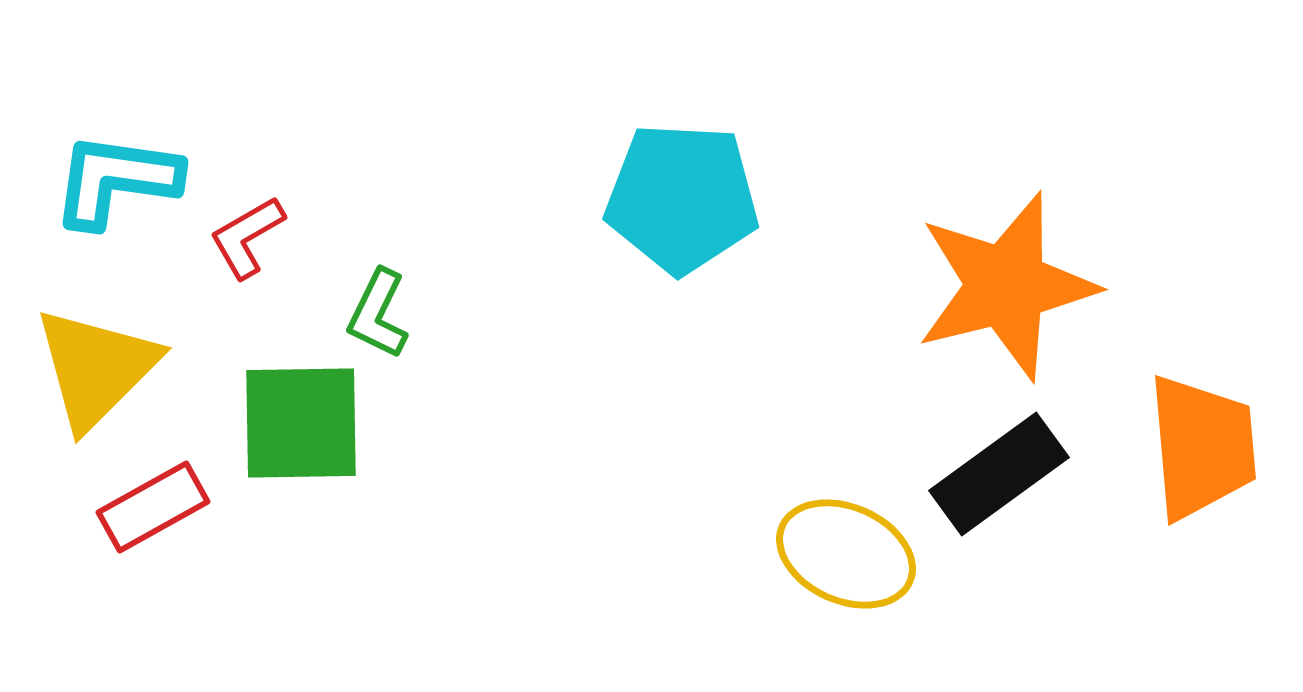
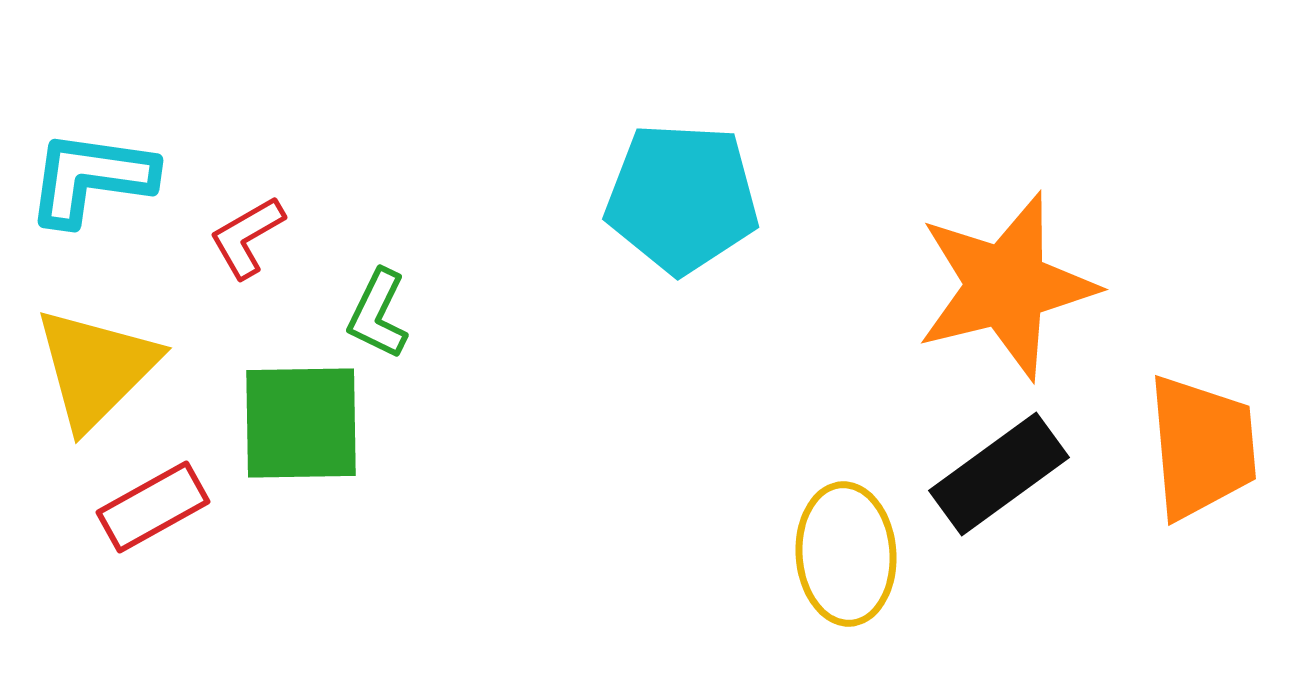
cyan L-shape: moved 25 px left, 2 px up
yellow ellipse: rotated 62 degrees clockwise
